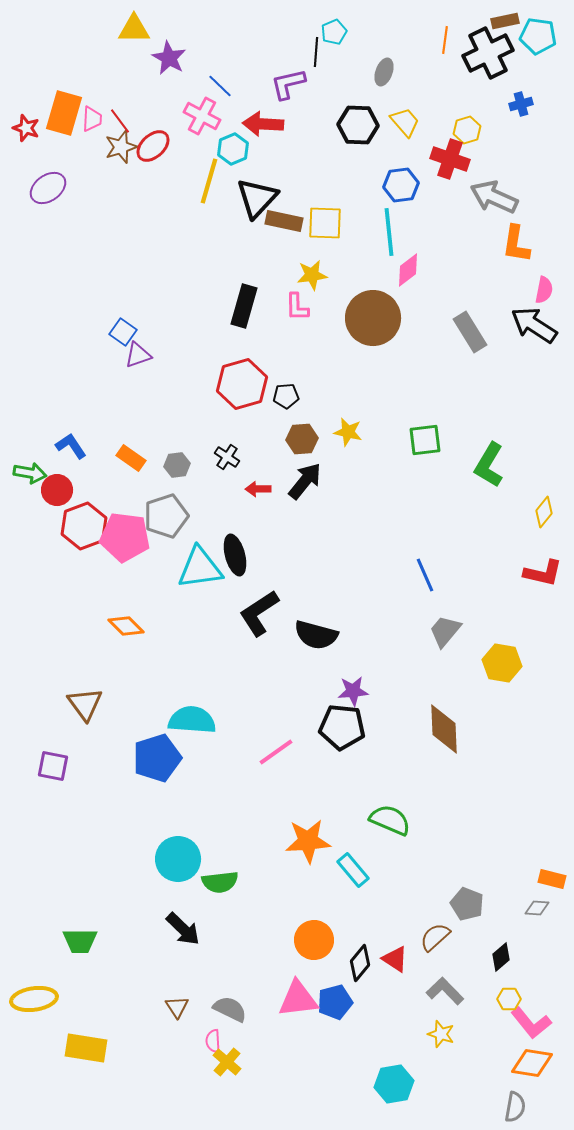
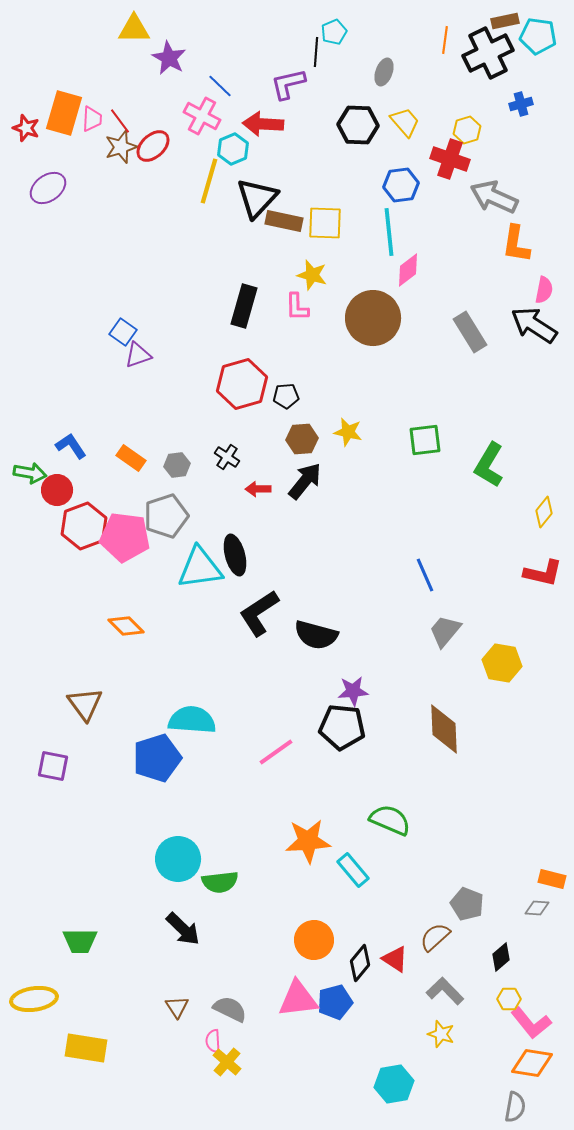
yellow star at (312, 275): rotated 24 degrees clockwise
